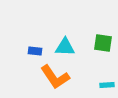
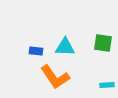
blue rectangle: moved 1 px right
